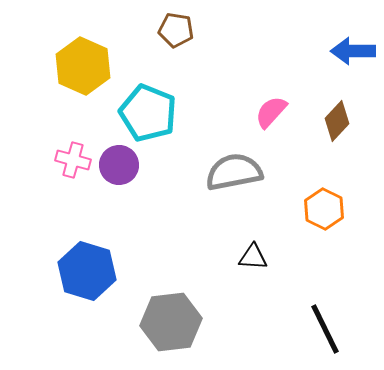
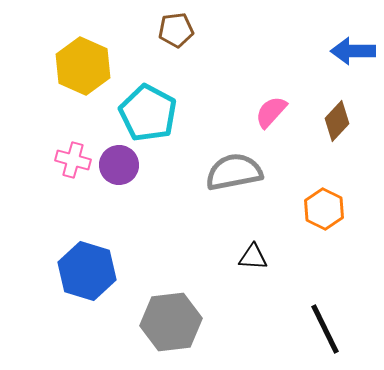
brown pentagon: rotated 16 degrees counterclockwise
cyan pentagon: rotated 6 degrees clockwise
